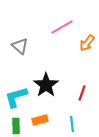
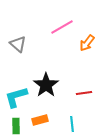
gray triangle: moved 2 px left, 2 px up
red line: moved 2 px right; rotated 63 degrees clockwise
